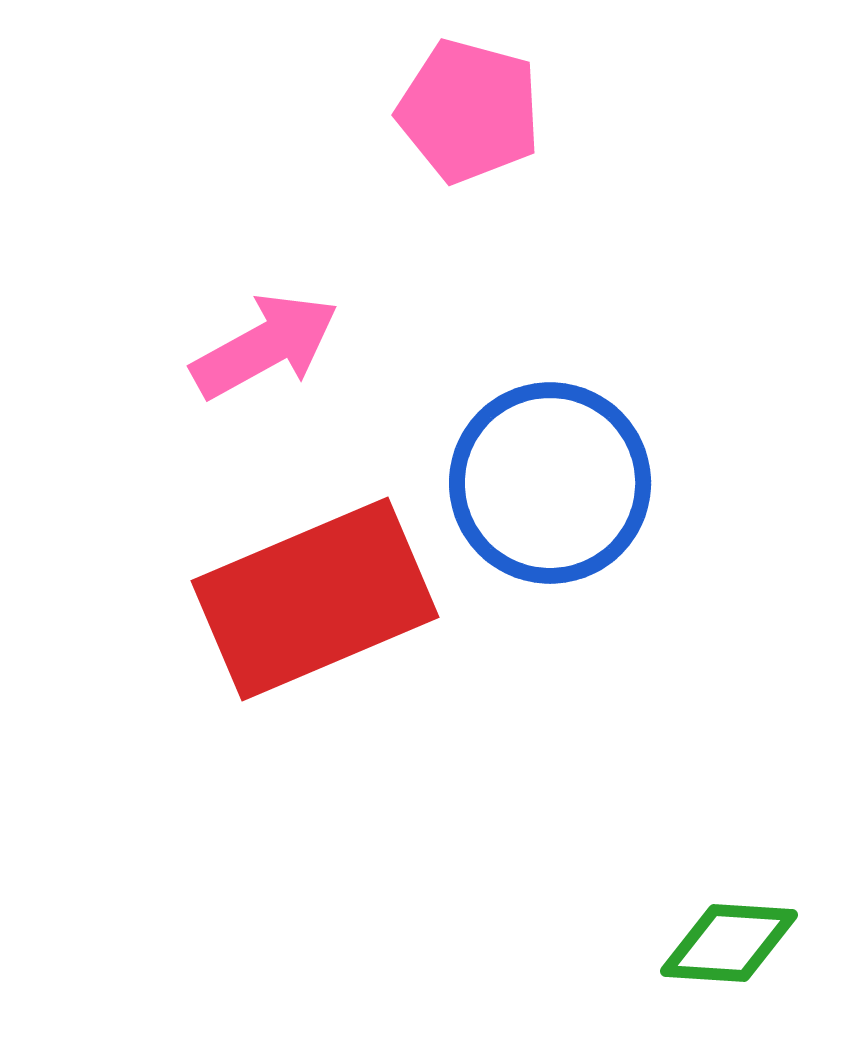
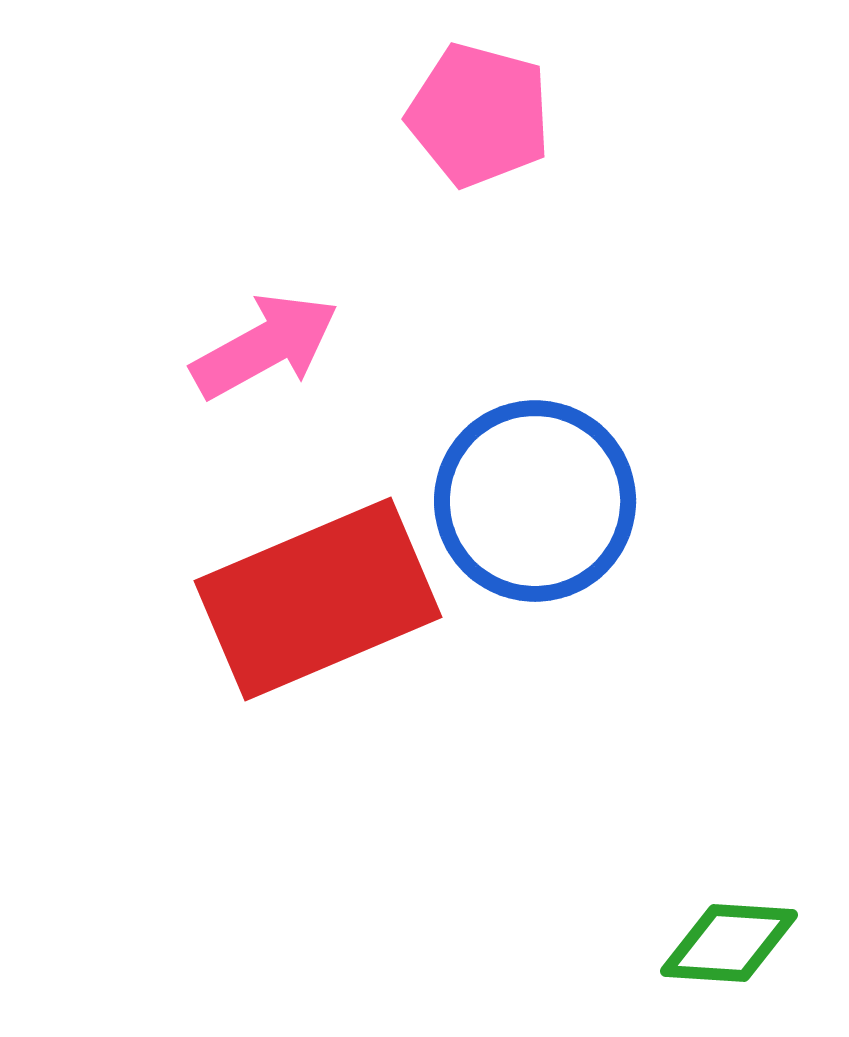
pink pentagon: moved 10 px right, 4 px down
blue circle: moved 15 px left, 18 px down
red rectangle: moved 3 px right
